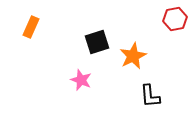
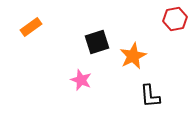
orange rectangle: rotated 30 degrees clockwise
